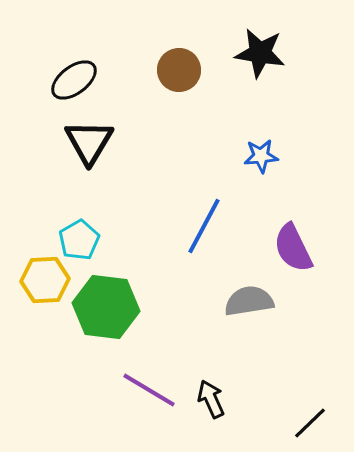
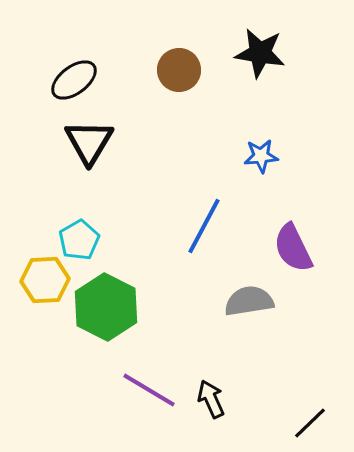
green hexagon: rotated 20 degrees clockwise
